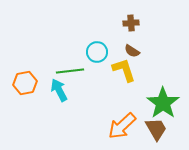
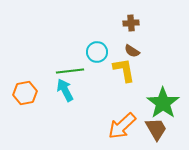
yellow L-shape: rotated 8 degrees clockwise
orange hexagon: moved 10 px down
cyan arrow: moved 6 px right
